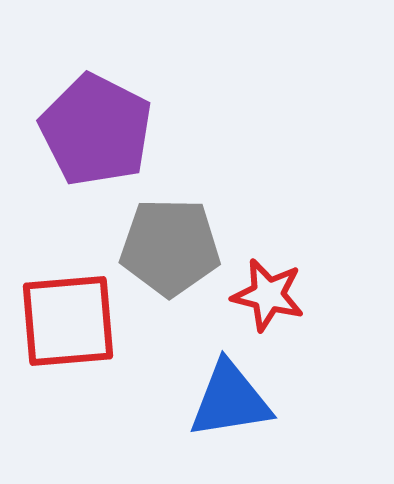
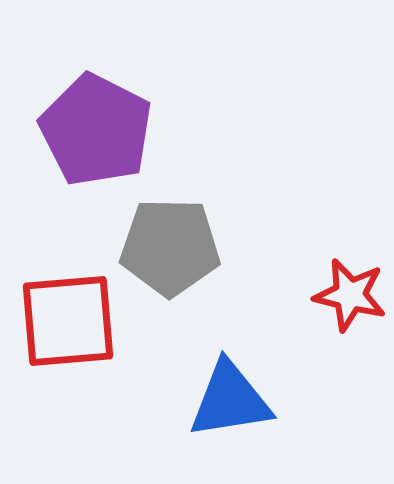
red star: moved 82 px right
